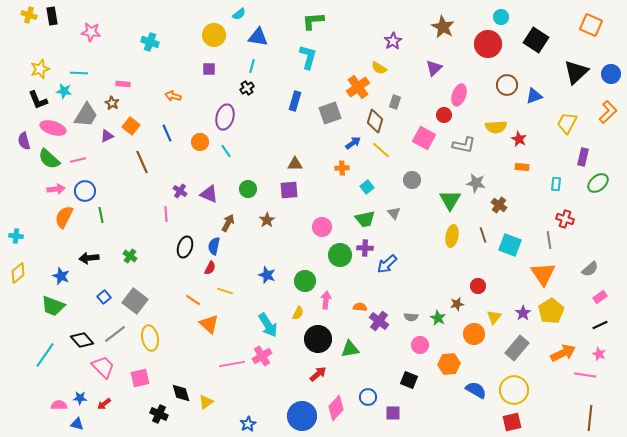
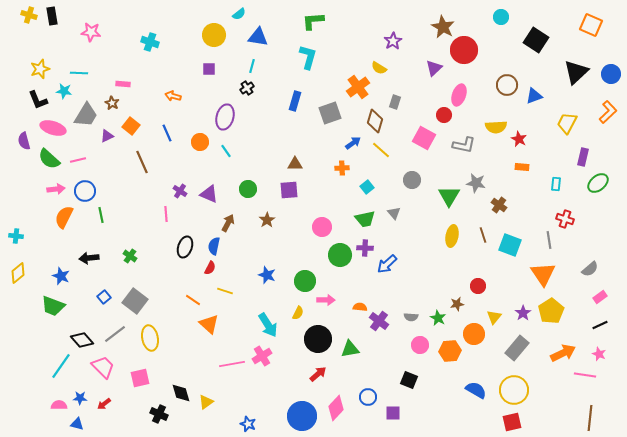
red circle at (488, 44): moved 24 px left, 6 px down
green triangle at (450, 200): moved 1 px left, 4 px up
pink arrow at (326, 300): rotated 84 degrees clockwise
cyan line at (45, 355): moved 16 px right, 11 px down
orange hexagon at (449, 364): moved 1 px right, 13 px up
blue star at (248, 424): rotated 21 degrees counterclockwise
